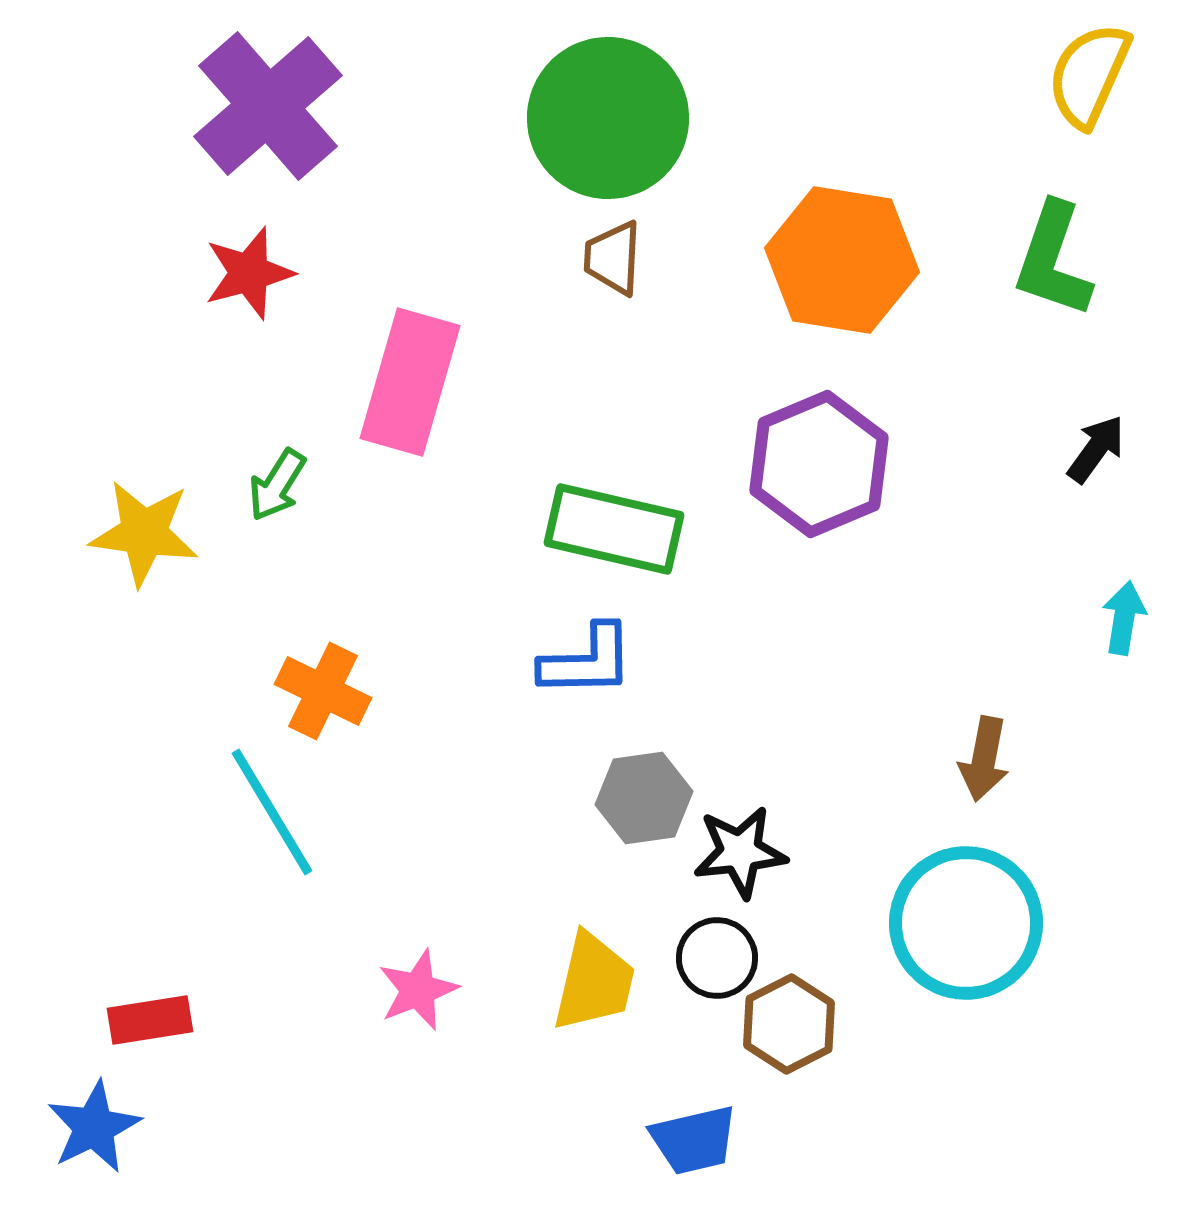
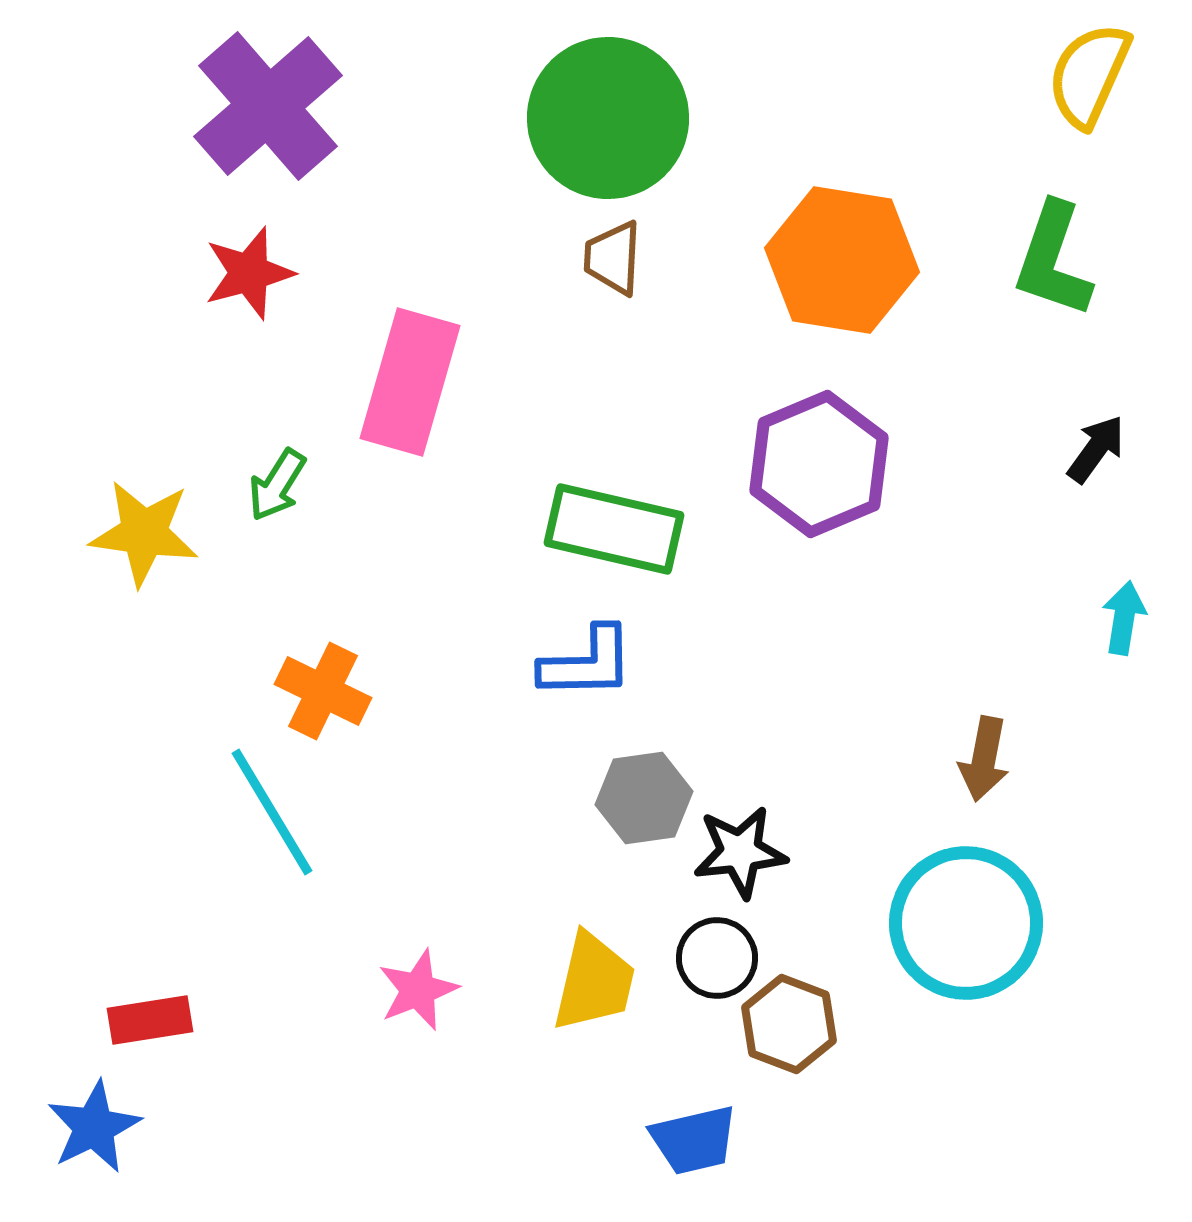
blue L-shape: moved 2 px down
brown hexagon: rotated 12 degrees counterclockwise
